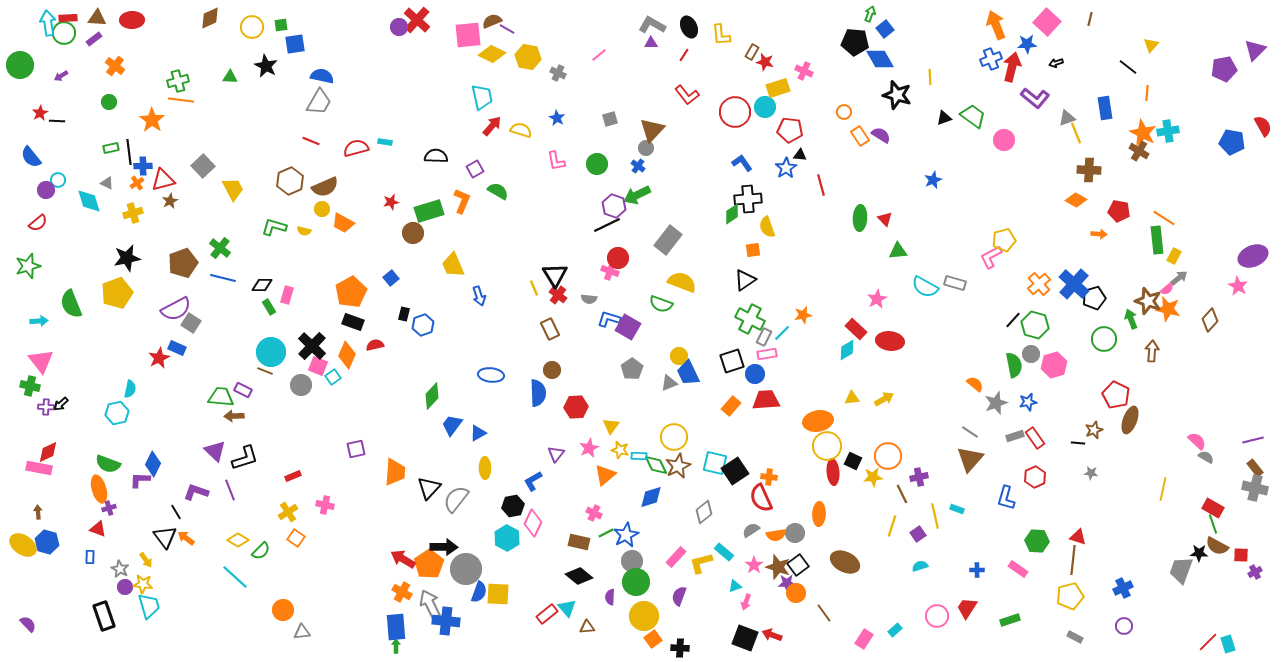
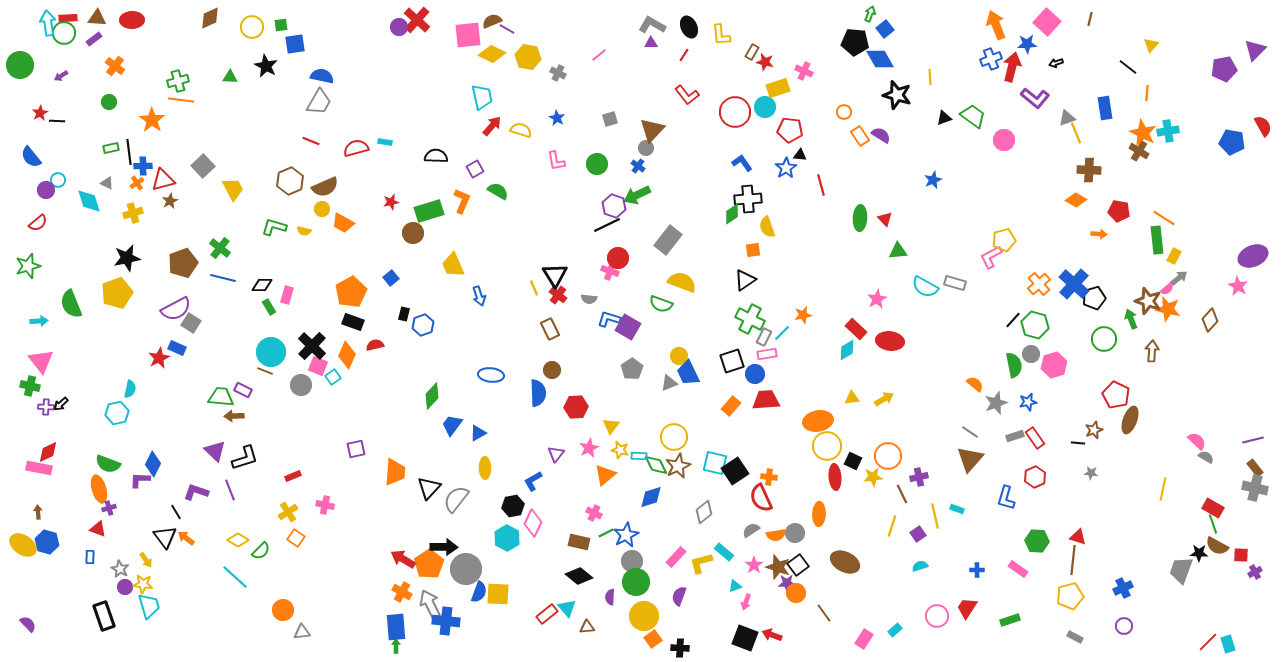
red ellipse at (833, 472): moved 2 px right, 5 px down
